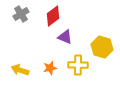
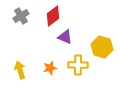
gray cross: moved 2 px down
yellow arrow: rotated 54 degrees clockwise
